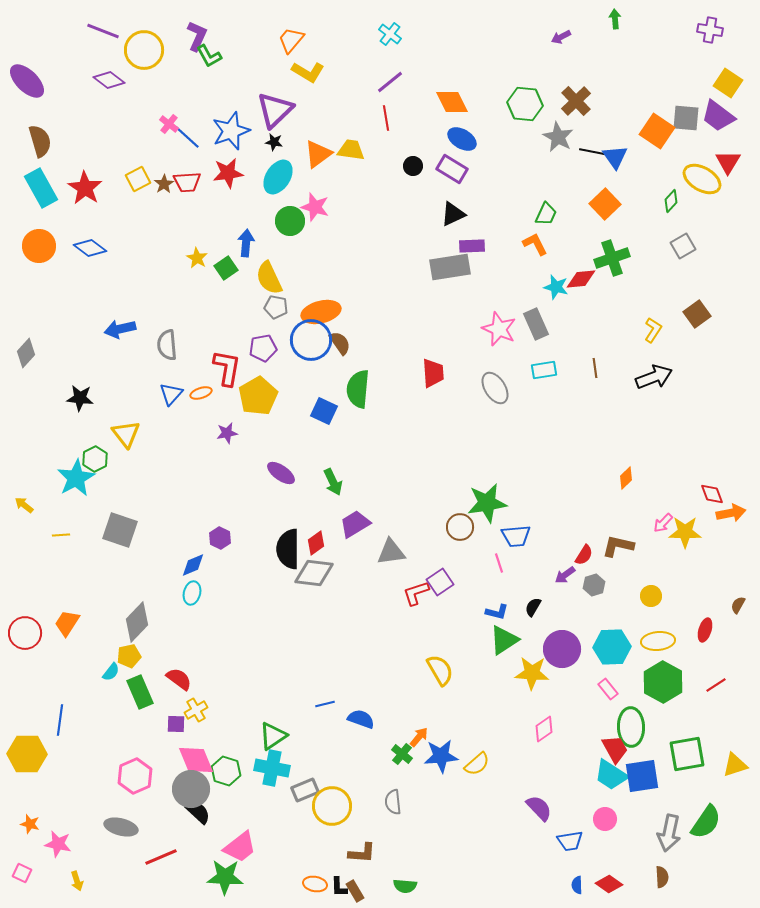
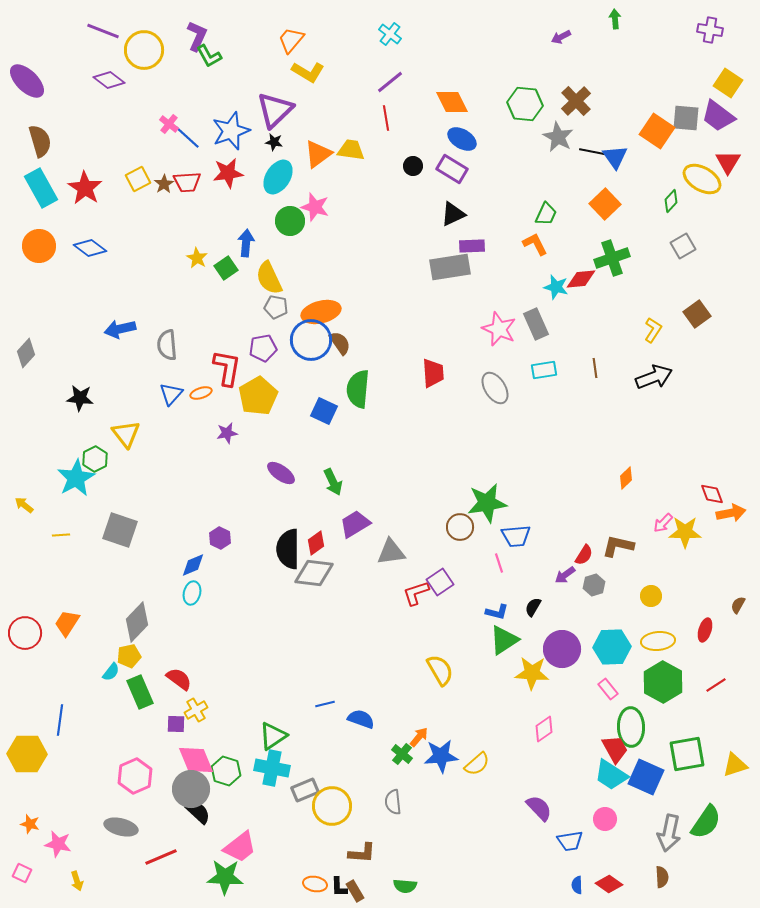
blue square at (642, 776): moved 4 px right, 1 px down; rotated 33 degrees clockwise
